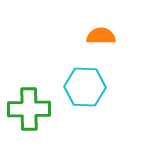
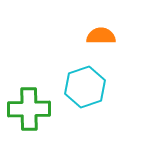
cyan hexagon: rotated 21 degrees counterclockwise
